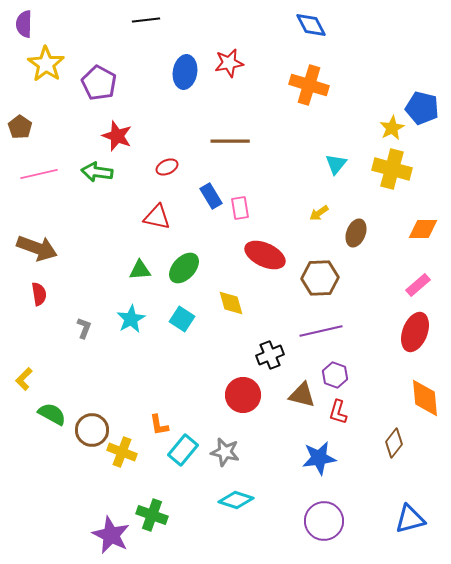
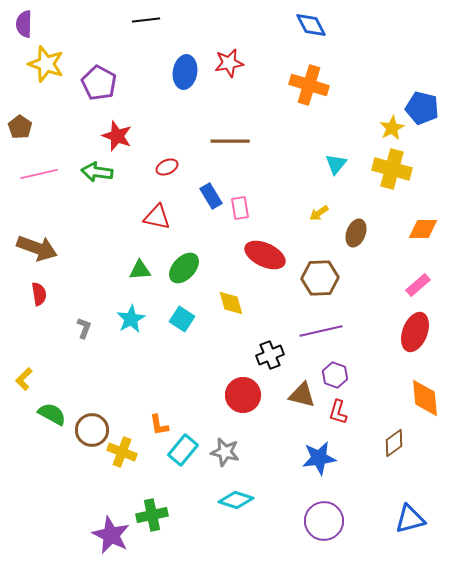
yellow star at (46, 64): rotated 15 degrees counterclockwise
brown diamond at (394, 443): rotated 16 degrees clockwise
green cross at (152, 515): rotated 32 degrees counterclockwise
